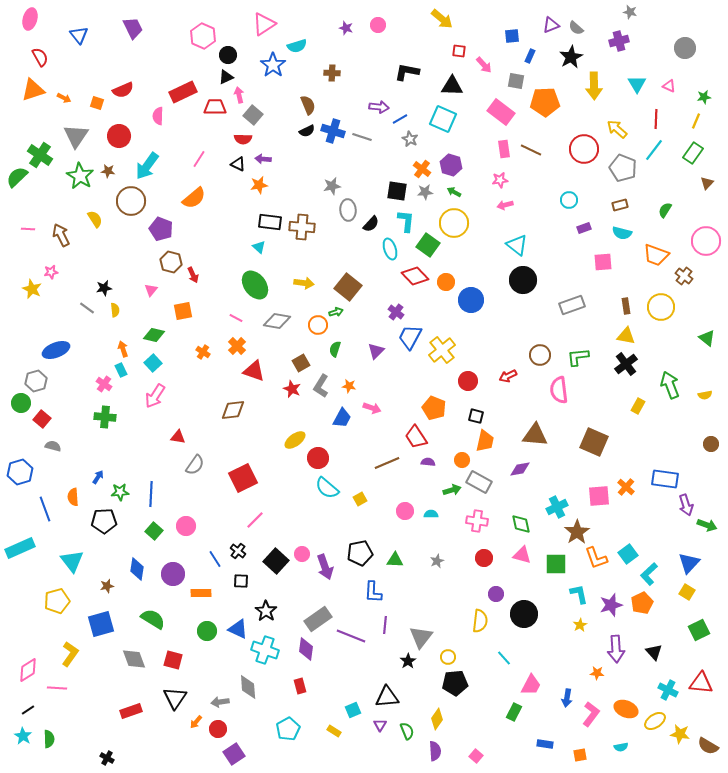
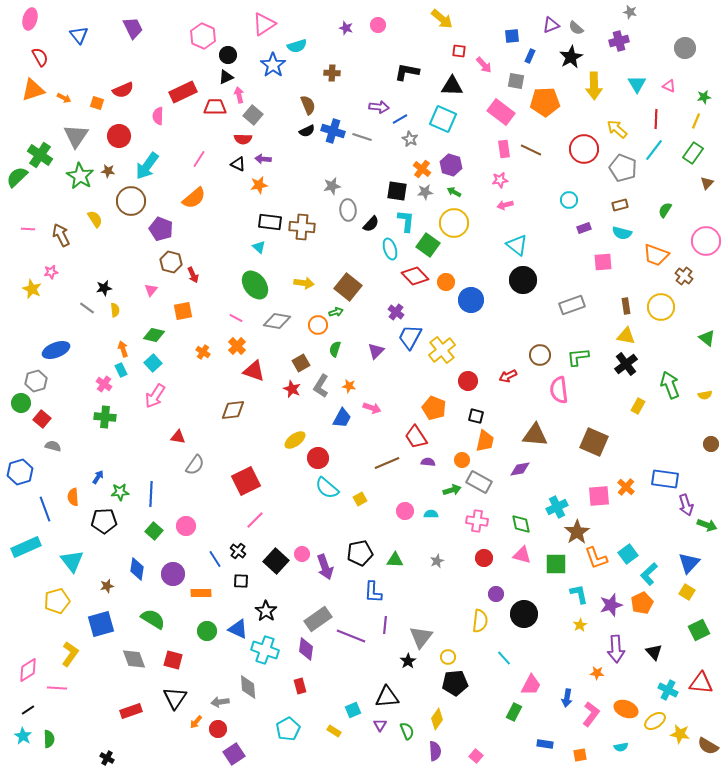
red square at (243, 478): moved 3 px right, 3 px down
cyan rectangle at (20, 548): moved 6 px right, 1 px up
